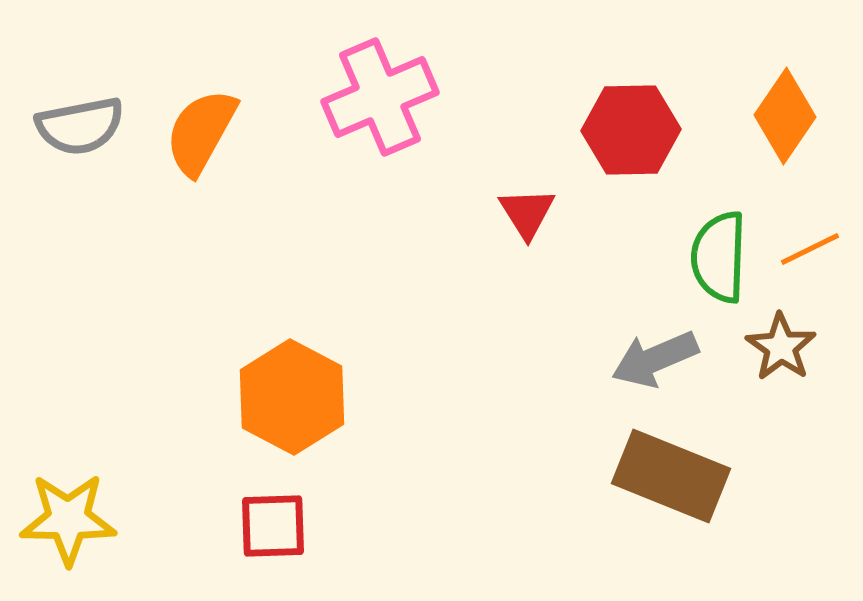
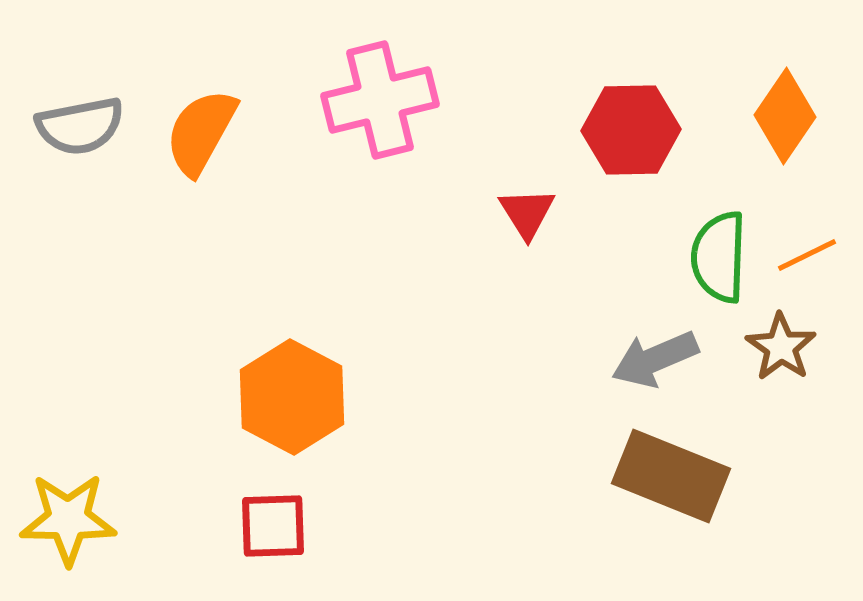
pink cross: moved 3 px down; rotated 9 degrees clockwise
orange line: moved 3 px left, 6 px down
